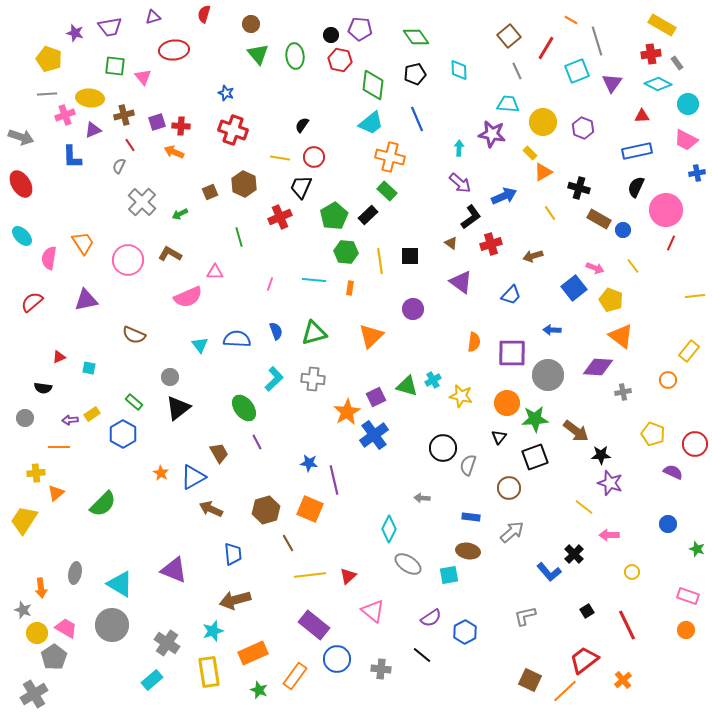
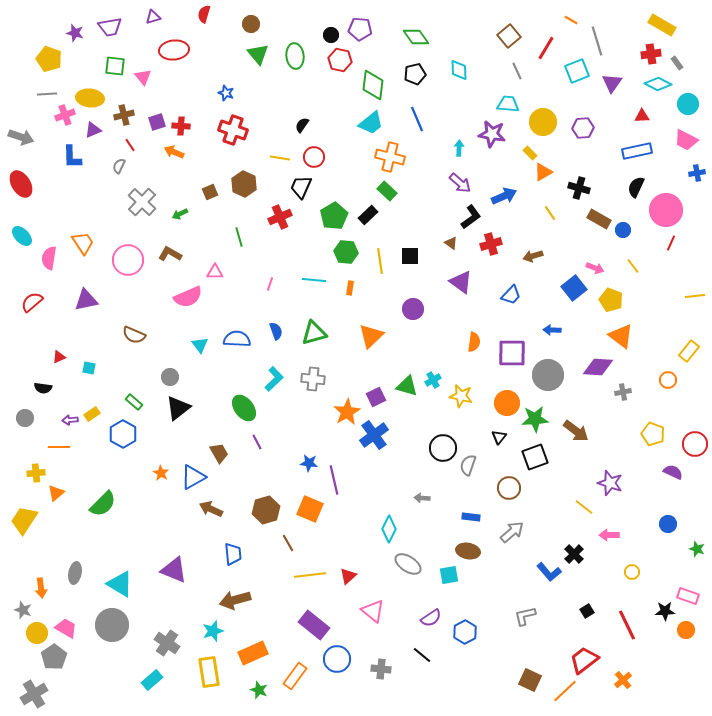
purple hexagon at (583, 128): rotated 25 degrees counterclockwise
black star at (601, 455): moved 64 px right, 156 px down
